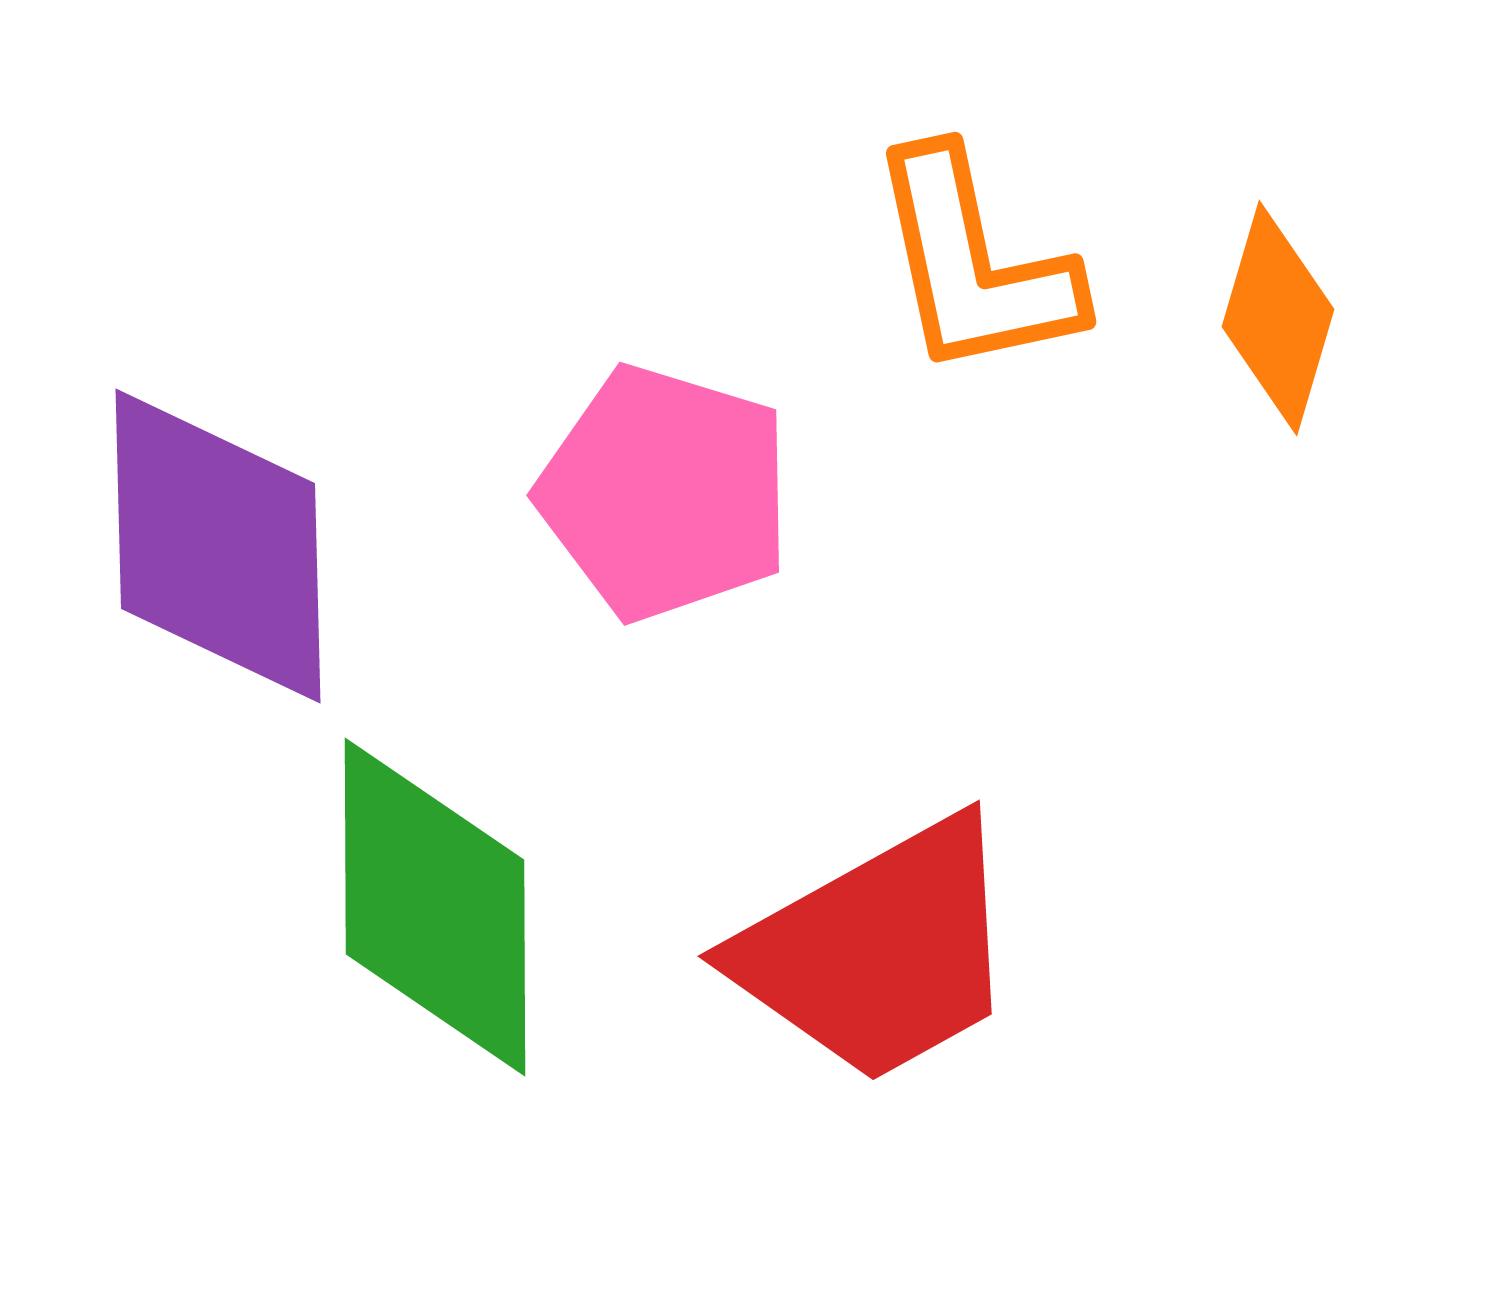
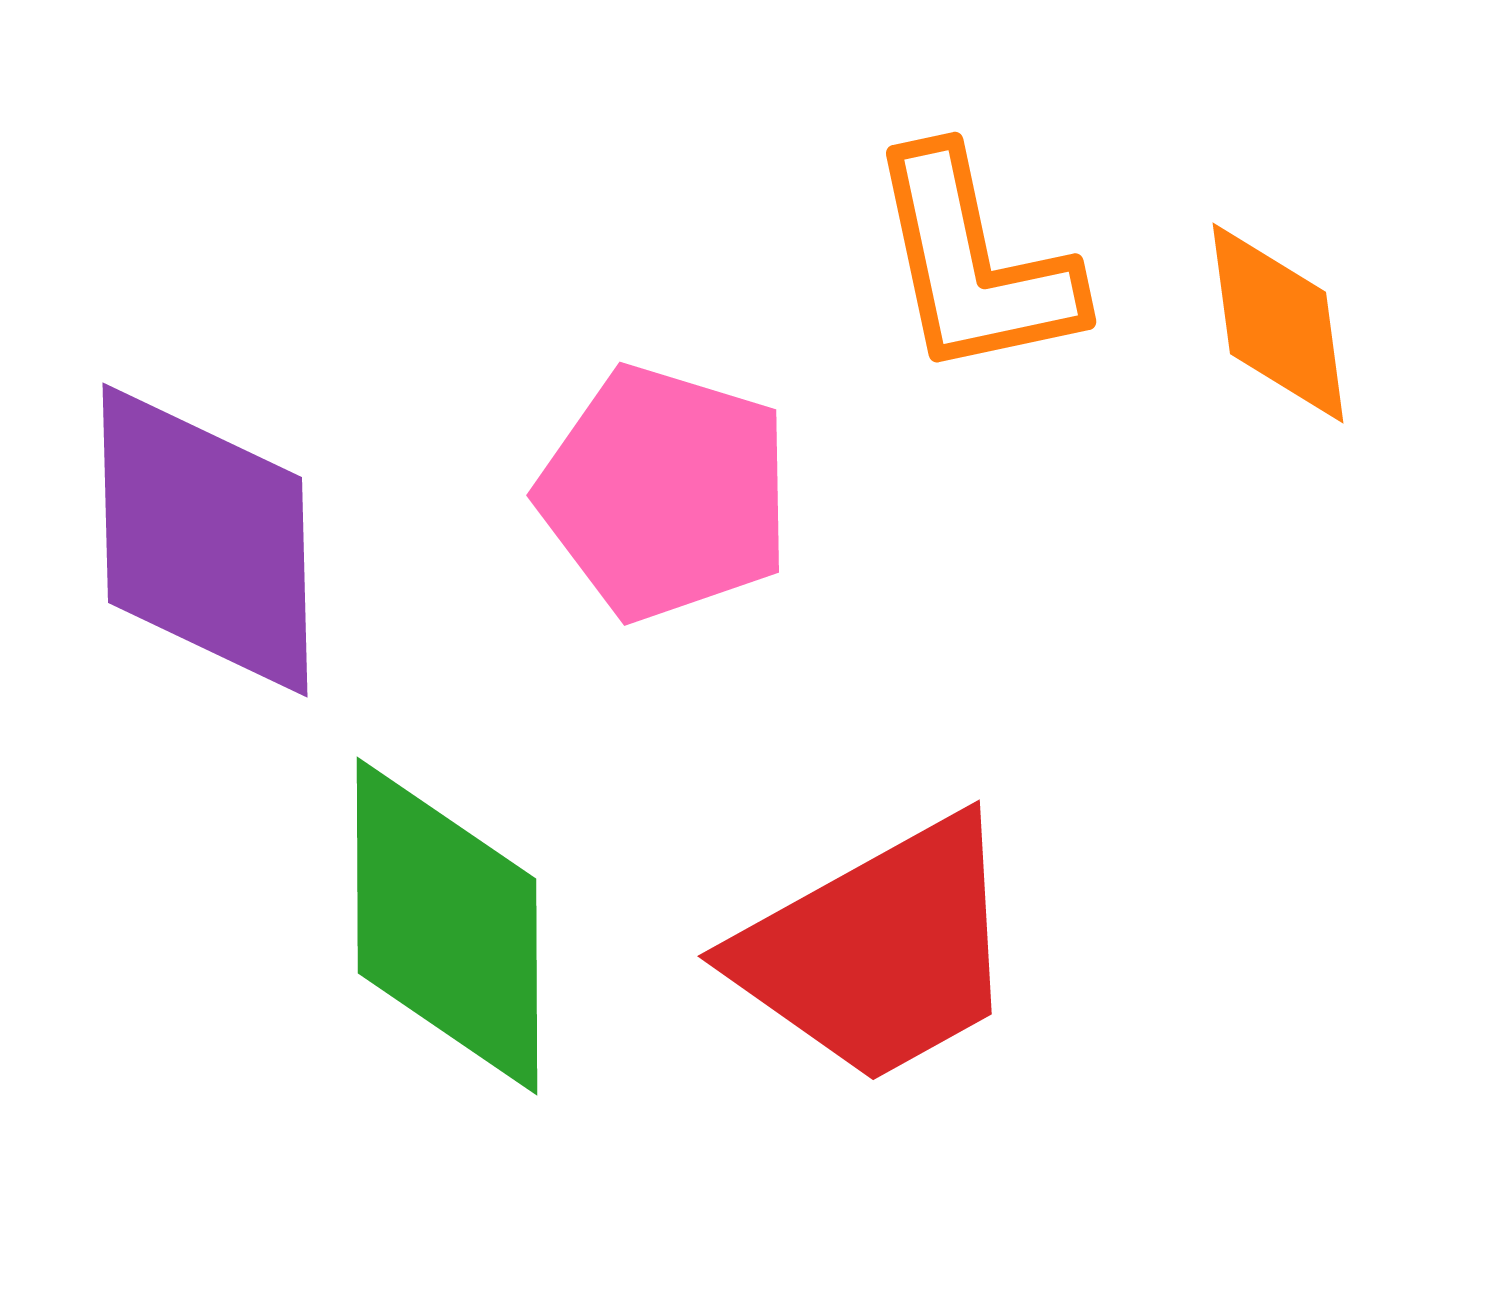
orange diamond: moved 5 px down; rotated 24 degrees counterclockwise
purple diamond: moved 13 px left, 6 px up
green diamond: moved 12 px right, 19 px down
